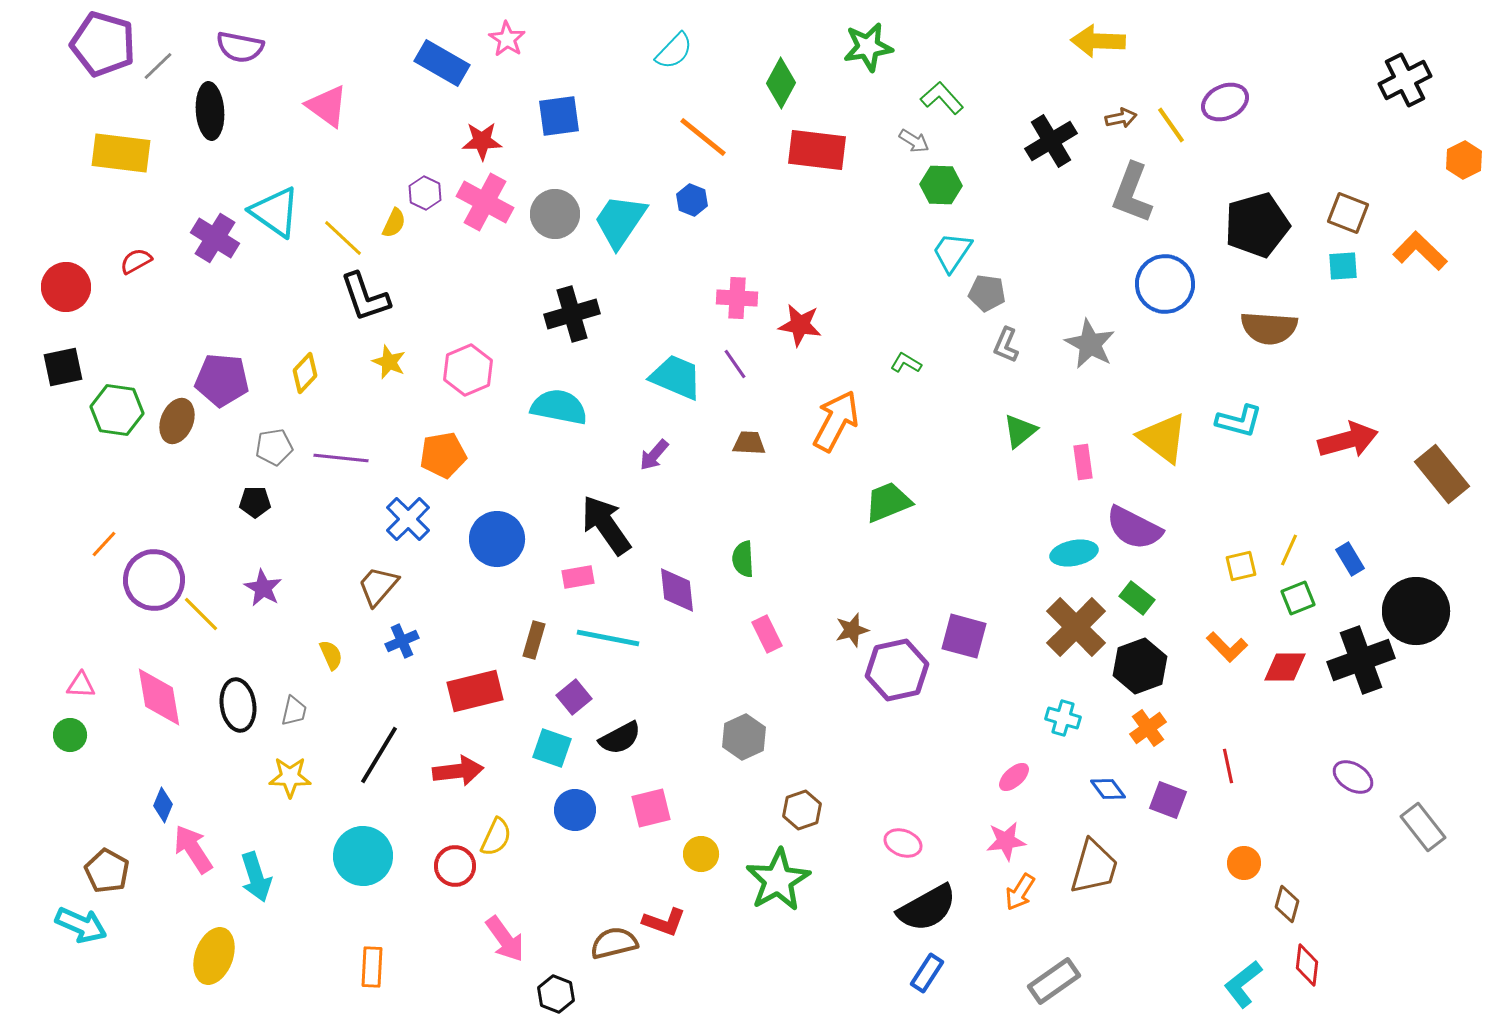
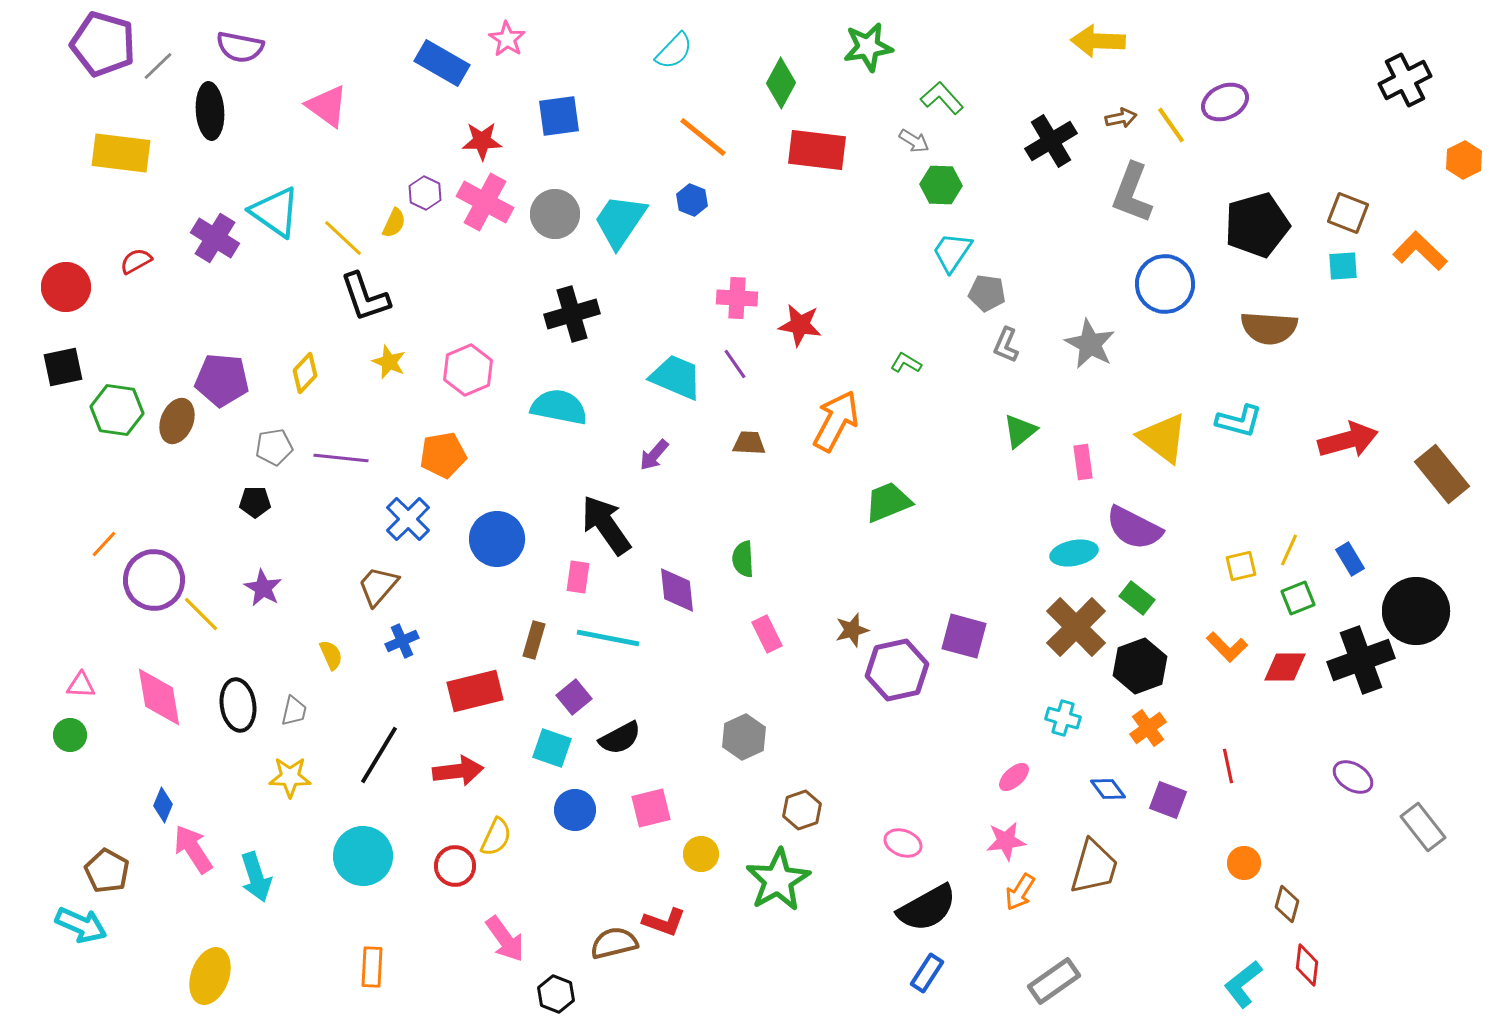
pink rectangle at (578, 577): rotated 72 degrees counterclockwise
yellow ellipse at (214, 956): moved 4 px left, 20 px down
